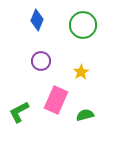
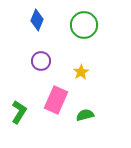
green circle: moved 1 px right
green L-shape: rotated 150 degrees clockwise
